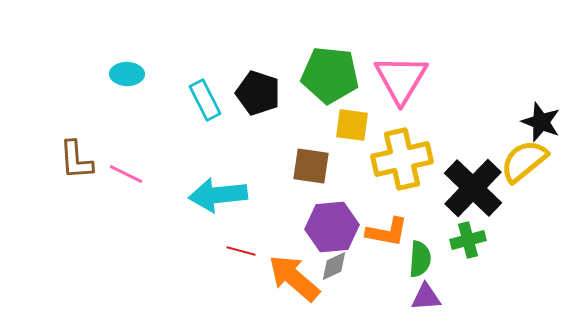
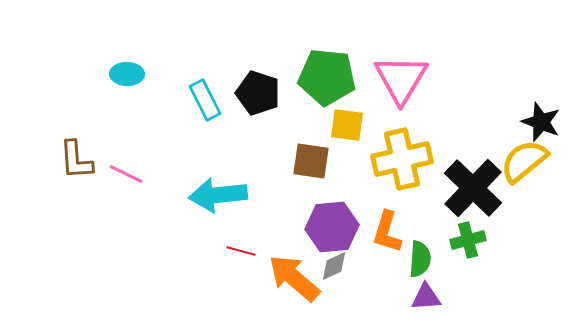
green pentagon: moved 3 px left, 2 px down
yellow square: moved 5 px left
brown square: moved 5 px up
orange L-shape: rotated 96 degrees clockwise
